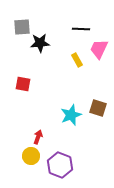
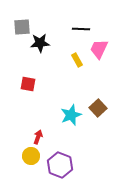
red square: moved 5 px right
brown square: rotated 30 degrees clockwise
